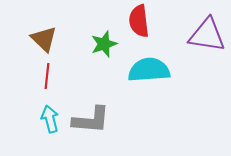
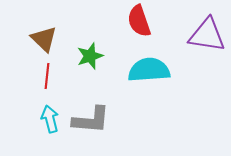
red semicircle: rotated 12 degrees counterclockwise
green star: moved 14 px left, 12 px down
